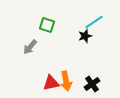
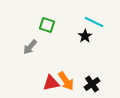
cyan line: rotated 60 degrees clockwise
black star: rotated 16 degrees counterclockwise
orange arrow: rotated 24 degrees counterclockwise
